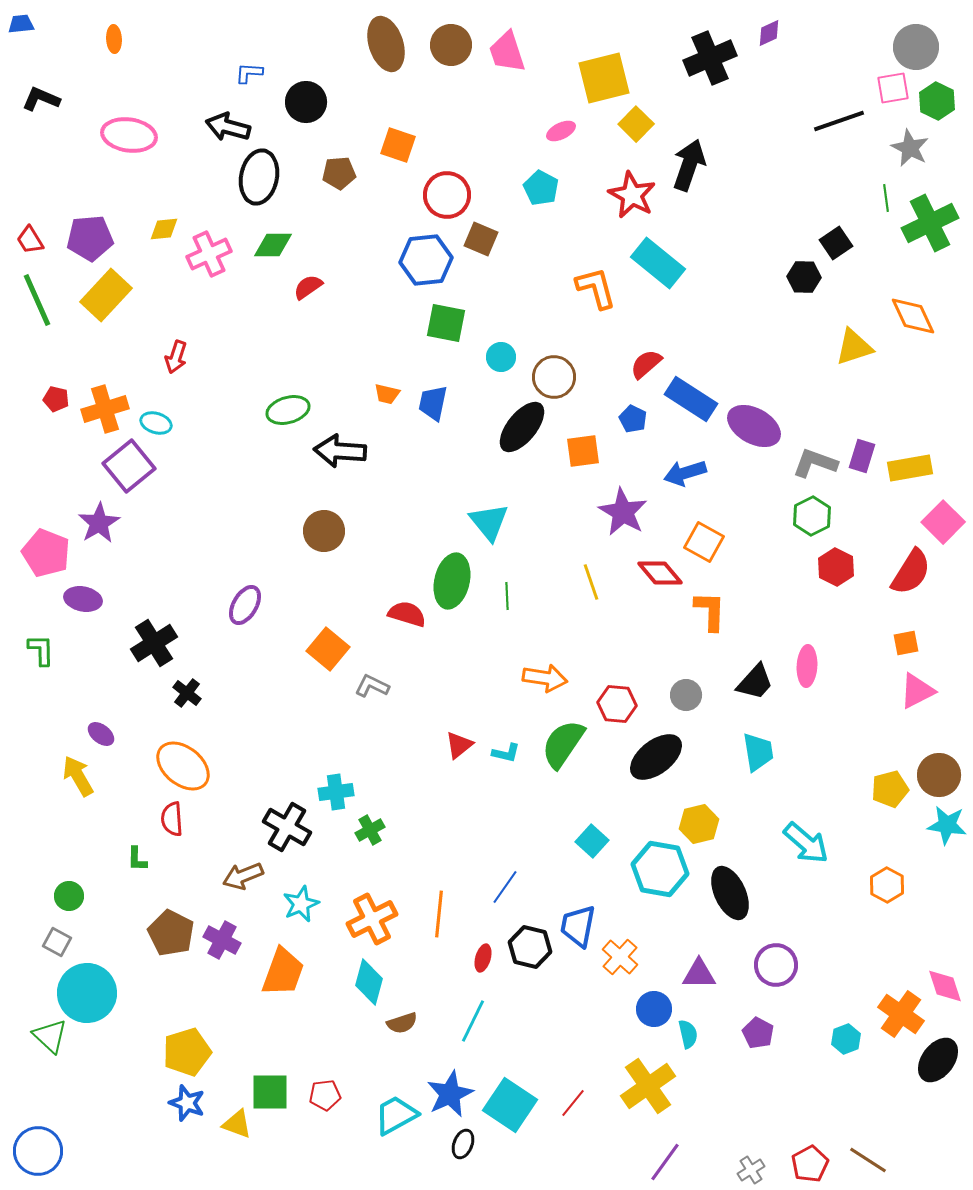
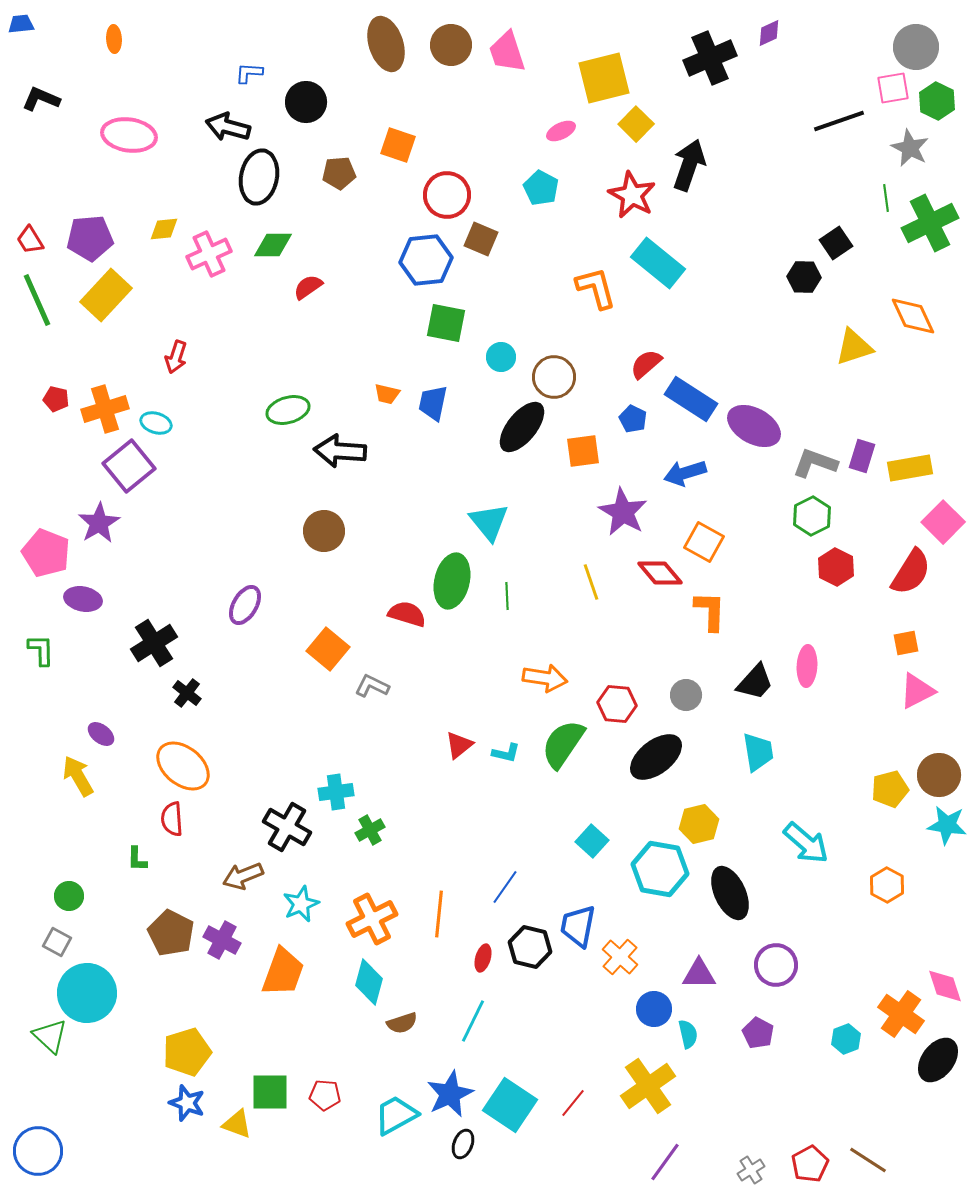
red pentagon at (325, 1095): rotated 12 degrees clockwise
